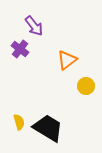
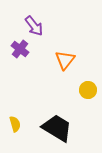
orange triangle: moved 2 px left; rotated 15 degrees counterclockwise
yellow circle: moved 2 px right, 4 px down
yellow semicircle: moved 4 px left, 2 px down
black trapezoid: moved 9 px right
